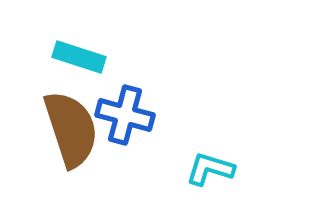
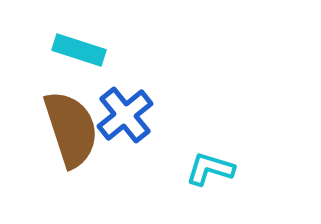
cyan rectangle: moved 7 px up
blue cross: rotated 36 degrees clockwise
